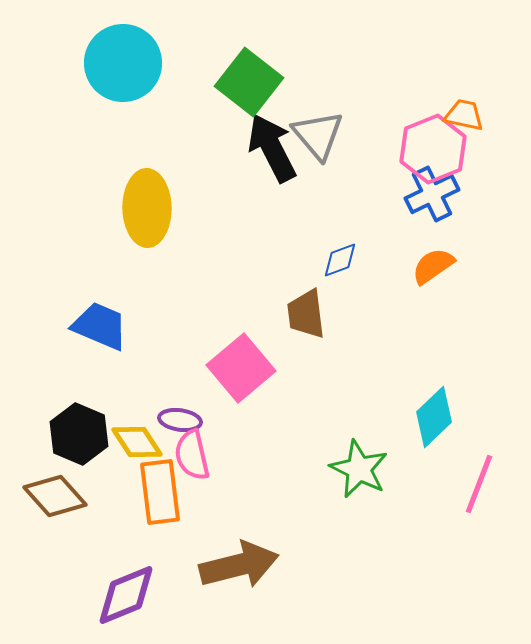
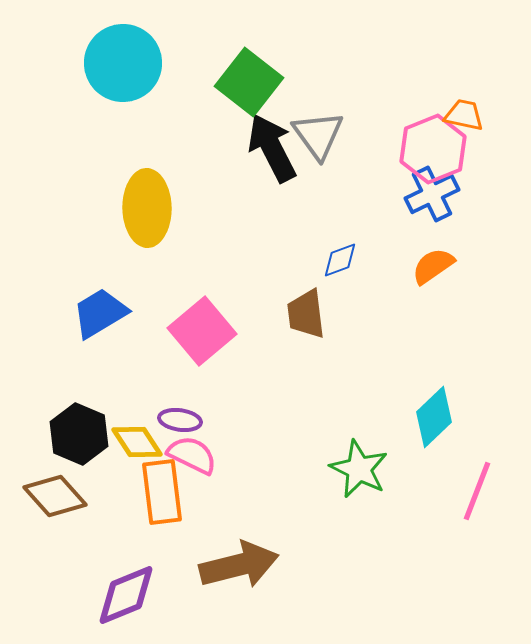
gray triangle: rotated 4 degrees clockwise
blue trapezoid: moved 13 px up; rotated 54 degrees counterclockwise
pink square: moved 39 px left, 37 px up
pink semicircle: rotated 129 degrees clockwise
pink line: moved 2 px left, 7 px down
orange rectangle: moved 2 px right
